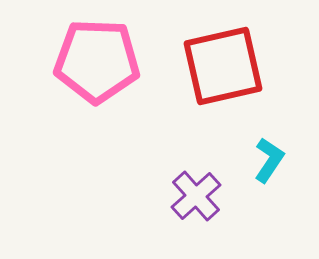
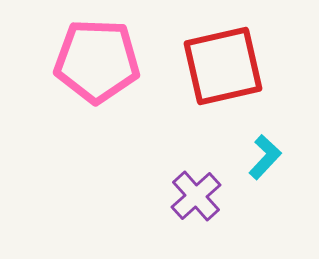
cyan L-shape: moved 4 px left, 3 px up; rotated 9 degrees clockwise
